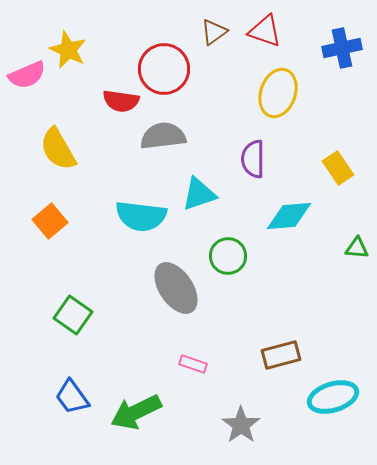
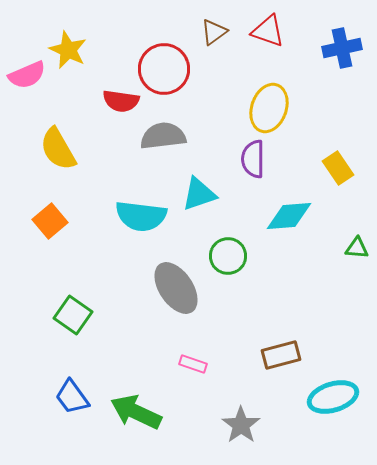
red triangle: moved 3 px right
yellow ellipse: moved 9 px left, 15 px down
green arrow: rotated 51 degrees clockwise
